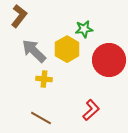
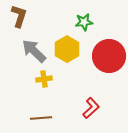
brown L-shape: rotated 20 degrees counterclockwise
green star: moved 7 px up
red circle: moved 4 px up
yellow cross: rotated 14 degrees counterclockwise
red L-shape: moved 2 px up
brown line: rotated 35 degrees counterclockwise
